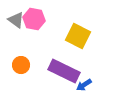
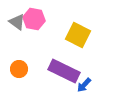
gray triangle: moved 1 px right, 2 px down
yellow square: moved 1 px up
orange circle: moved 2 px left, 4 px down
blue arrow: rotated 14 degrees counterclockwise
